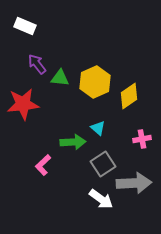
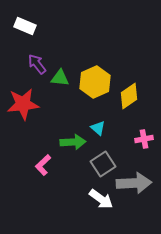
pink cross: moved 2 px right
